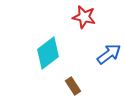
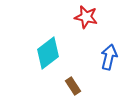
red star: moved 2 px right
blue arrow: moved 3 px down; rotated 40 degrees counterclockwise
